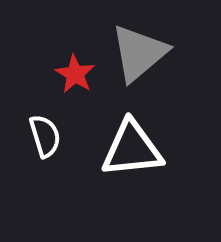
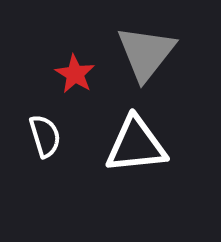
gray triangle: moved 7 px right; rotated 12 degrees counterclockwise
white triangle: moved 4 px right, 4 px up
